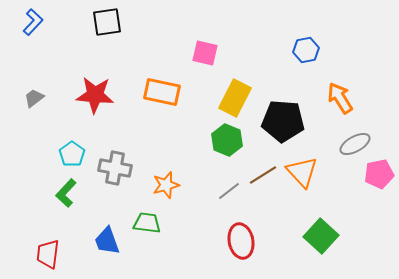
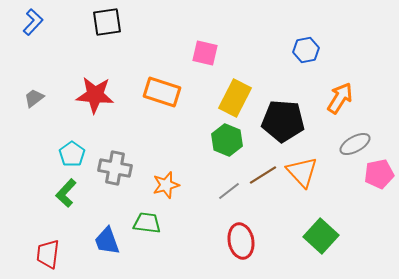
orange rectangle: rotated 6 degrees clockwise
orange arrow: rotated 64 degrees clockwise
